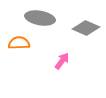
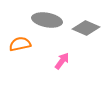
gray ellipse: moved 7 px right, 2 px down
orange semicircle: moved 1 px right, 1 px down; rotated 10 degrees counterclockwise
